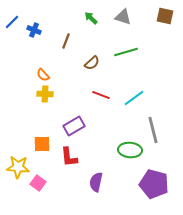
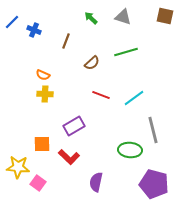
orange semicircle: rotated 24 degrees counterclockwise
red L-shape: rotated 40 degrees counterclockwise
